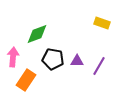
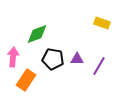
purple triangle: moved 2 px up
